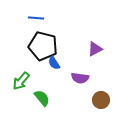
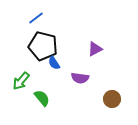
blue line: rotated 42 degrees counterclockwise
brown circle: moved 11 px right, 1 px up
